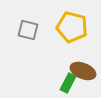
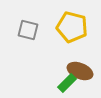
brown ellipse: moved 3 px left
green rectangle: moved 1 px left; rotated 18 degrees clockwise
